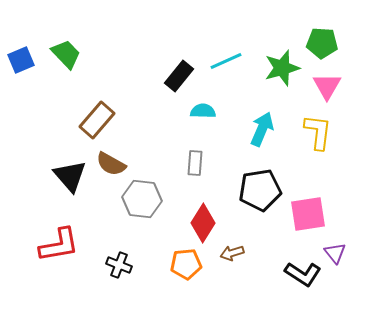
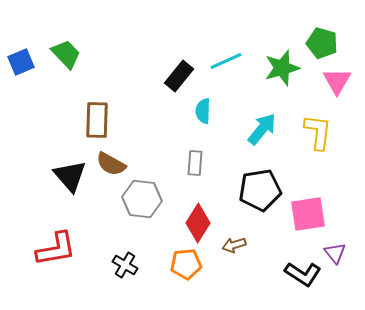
green pentagon: rotated 12 degrees clockwise
blue square: moved 2 px down
pink triangle: moved 10 px right, 5 px up
cyan semicircle: rotated 90 degrees counterclockwise
brown rectangle: rotated 39 degrees counterclockwise
cyan arrow: rotated 16 degrees clockwise
red diamond: moved 5 px left
red L-shape: moved 3 px left, 4 px down
brown arrow: moved 2 px right, 8 px up
black cross: moved 6 px right; rotated 10 degrees clockwise
